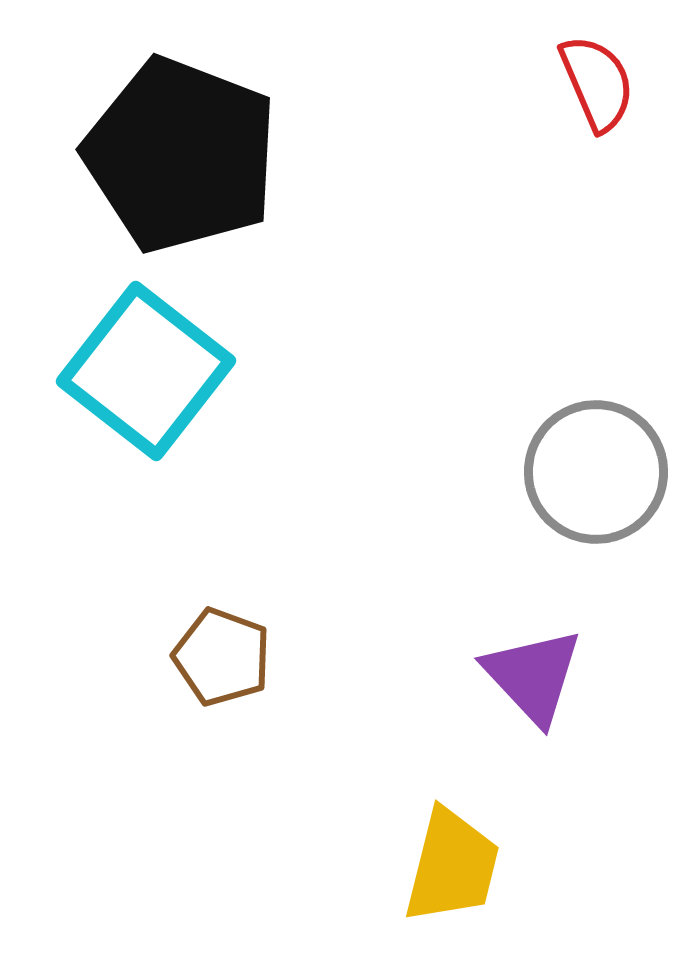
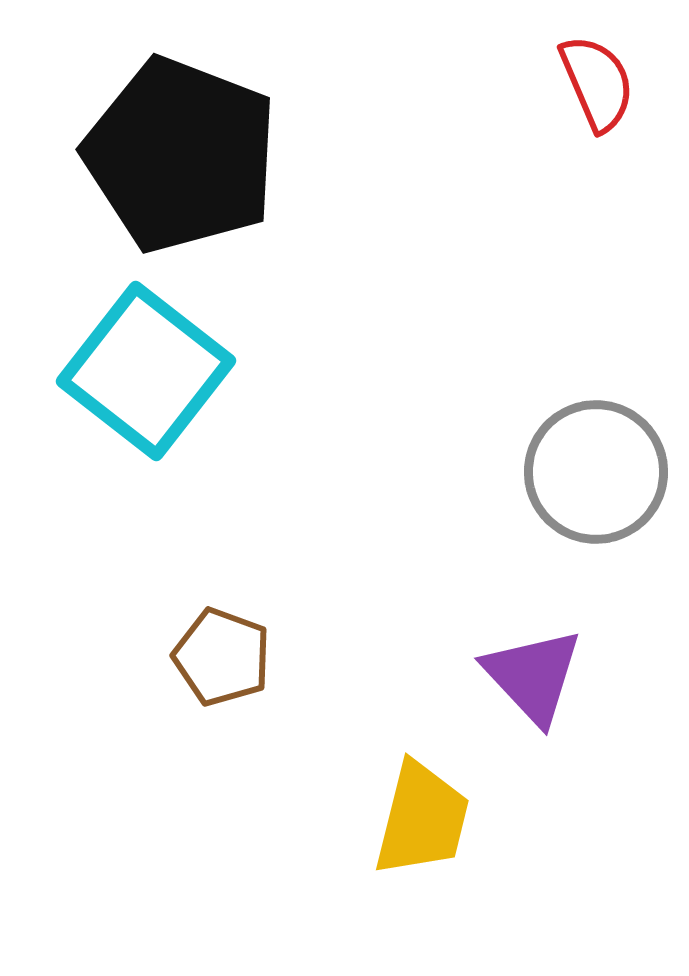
yellow trapezoid: moved 30 px left, 47 px up
